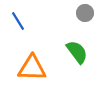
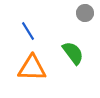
blue line: moved 10 px right, 10 px down
green semicircle: moved 4 px left, 1 px down
